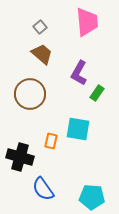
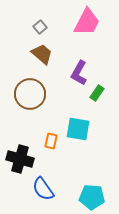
pink trapezoid: rotated 32 degrees clockwise
black cross: moved 2 px down
